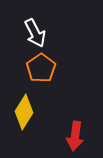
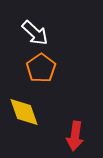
white arrow: rotated 20 degrees counterclockwise
yellow diamond: rotated 52 degrees counterclockwise
